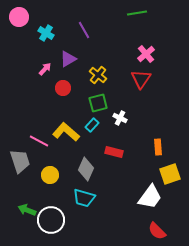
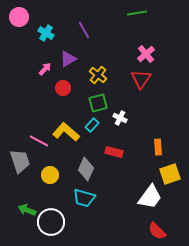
white circle: moved 2 px down
